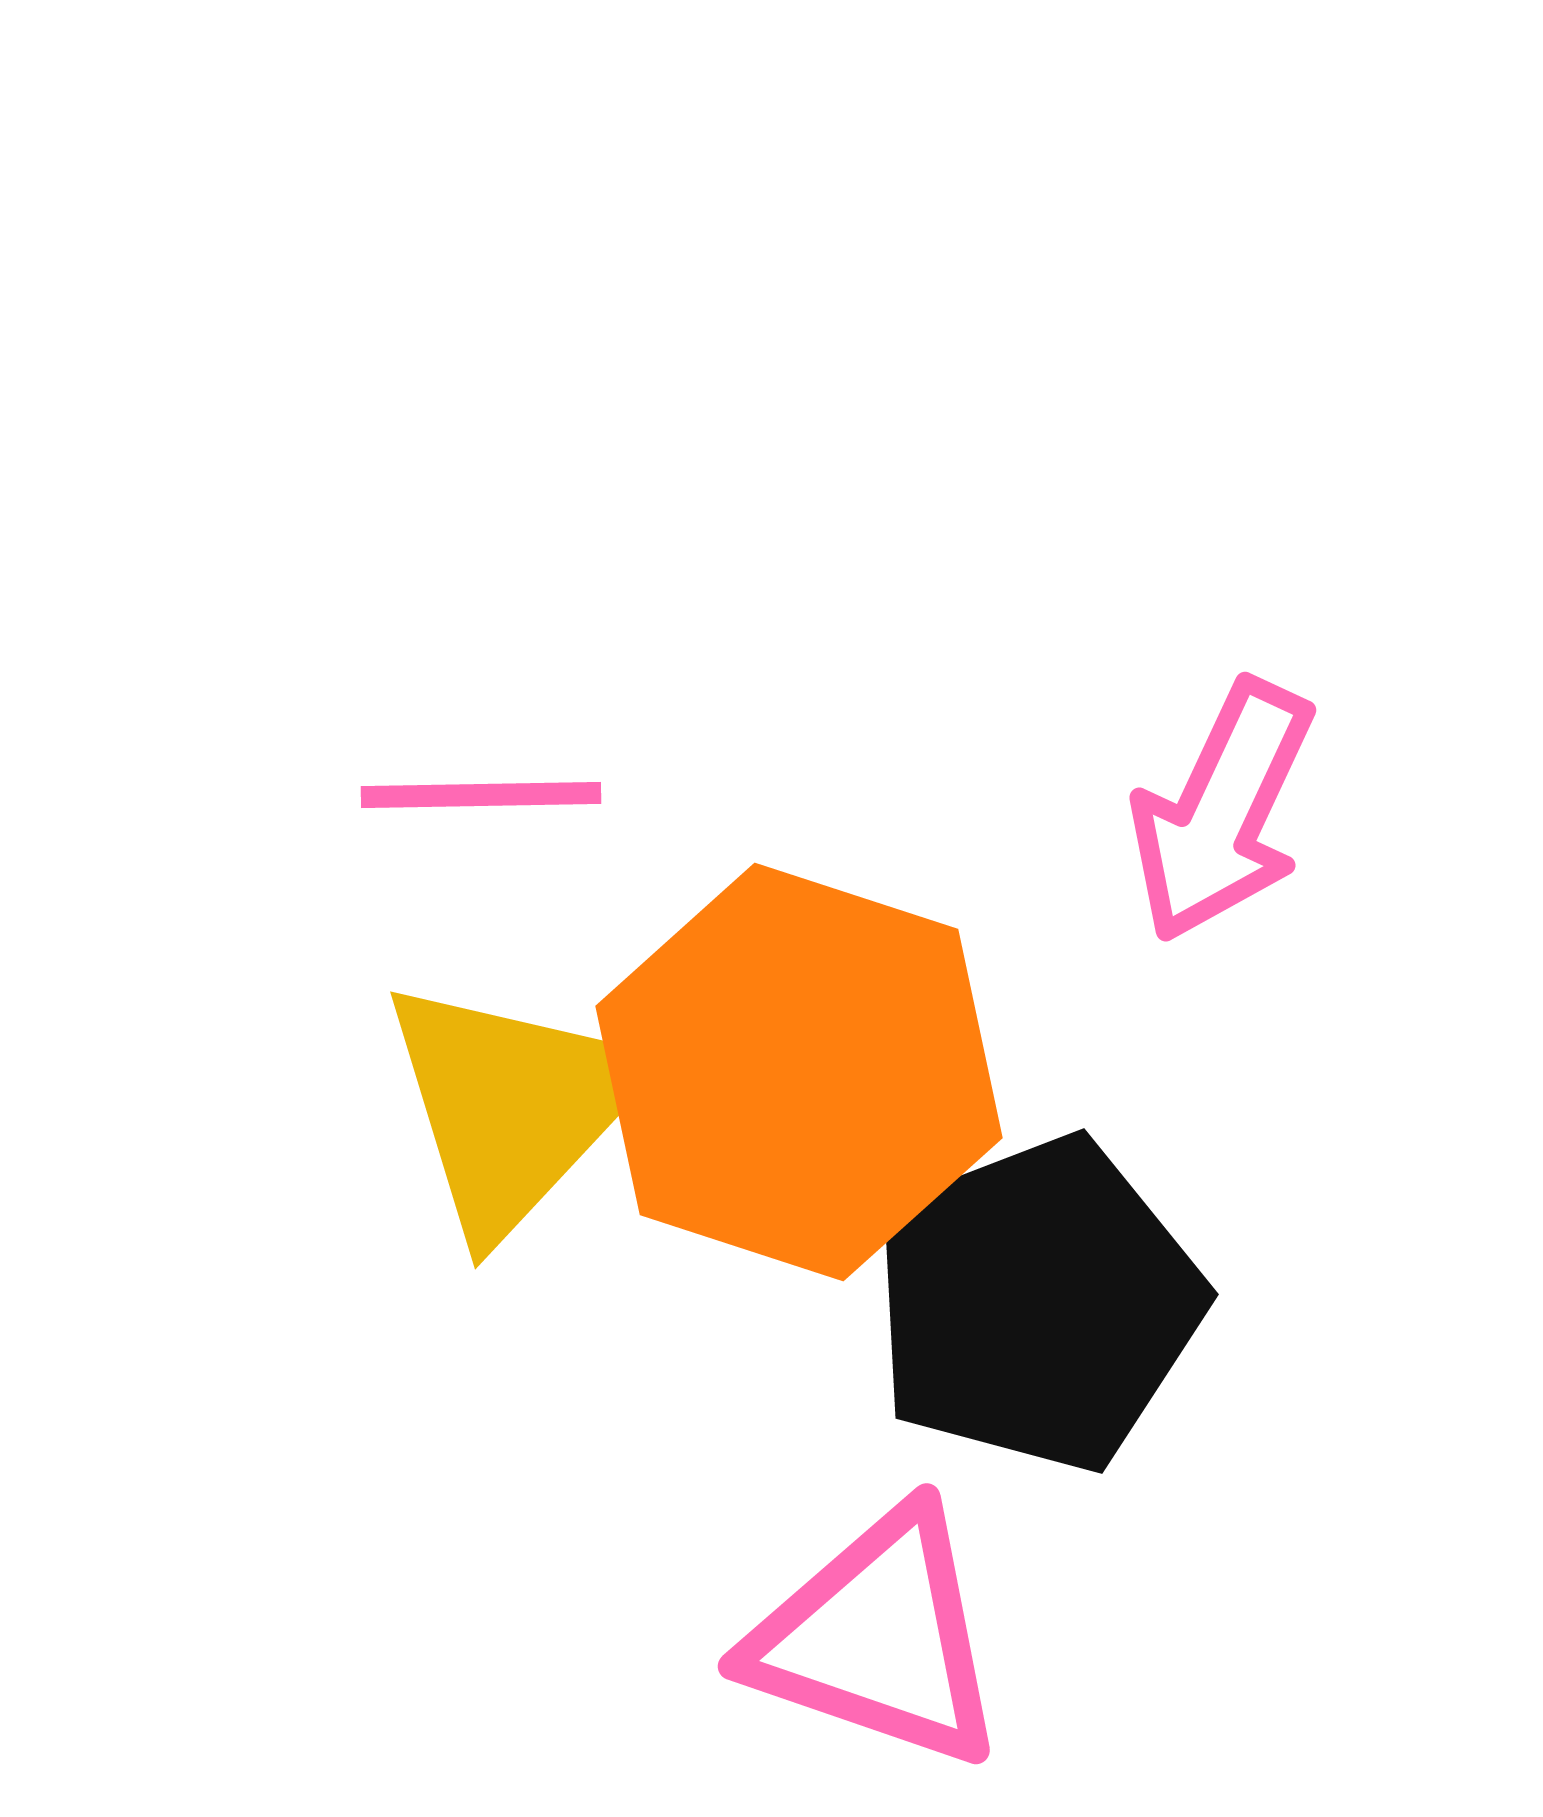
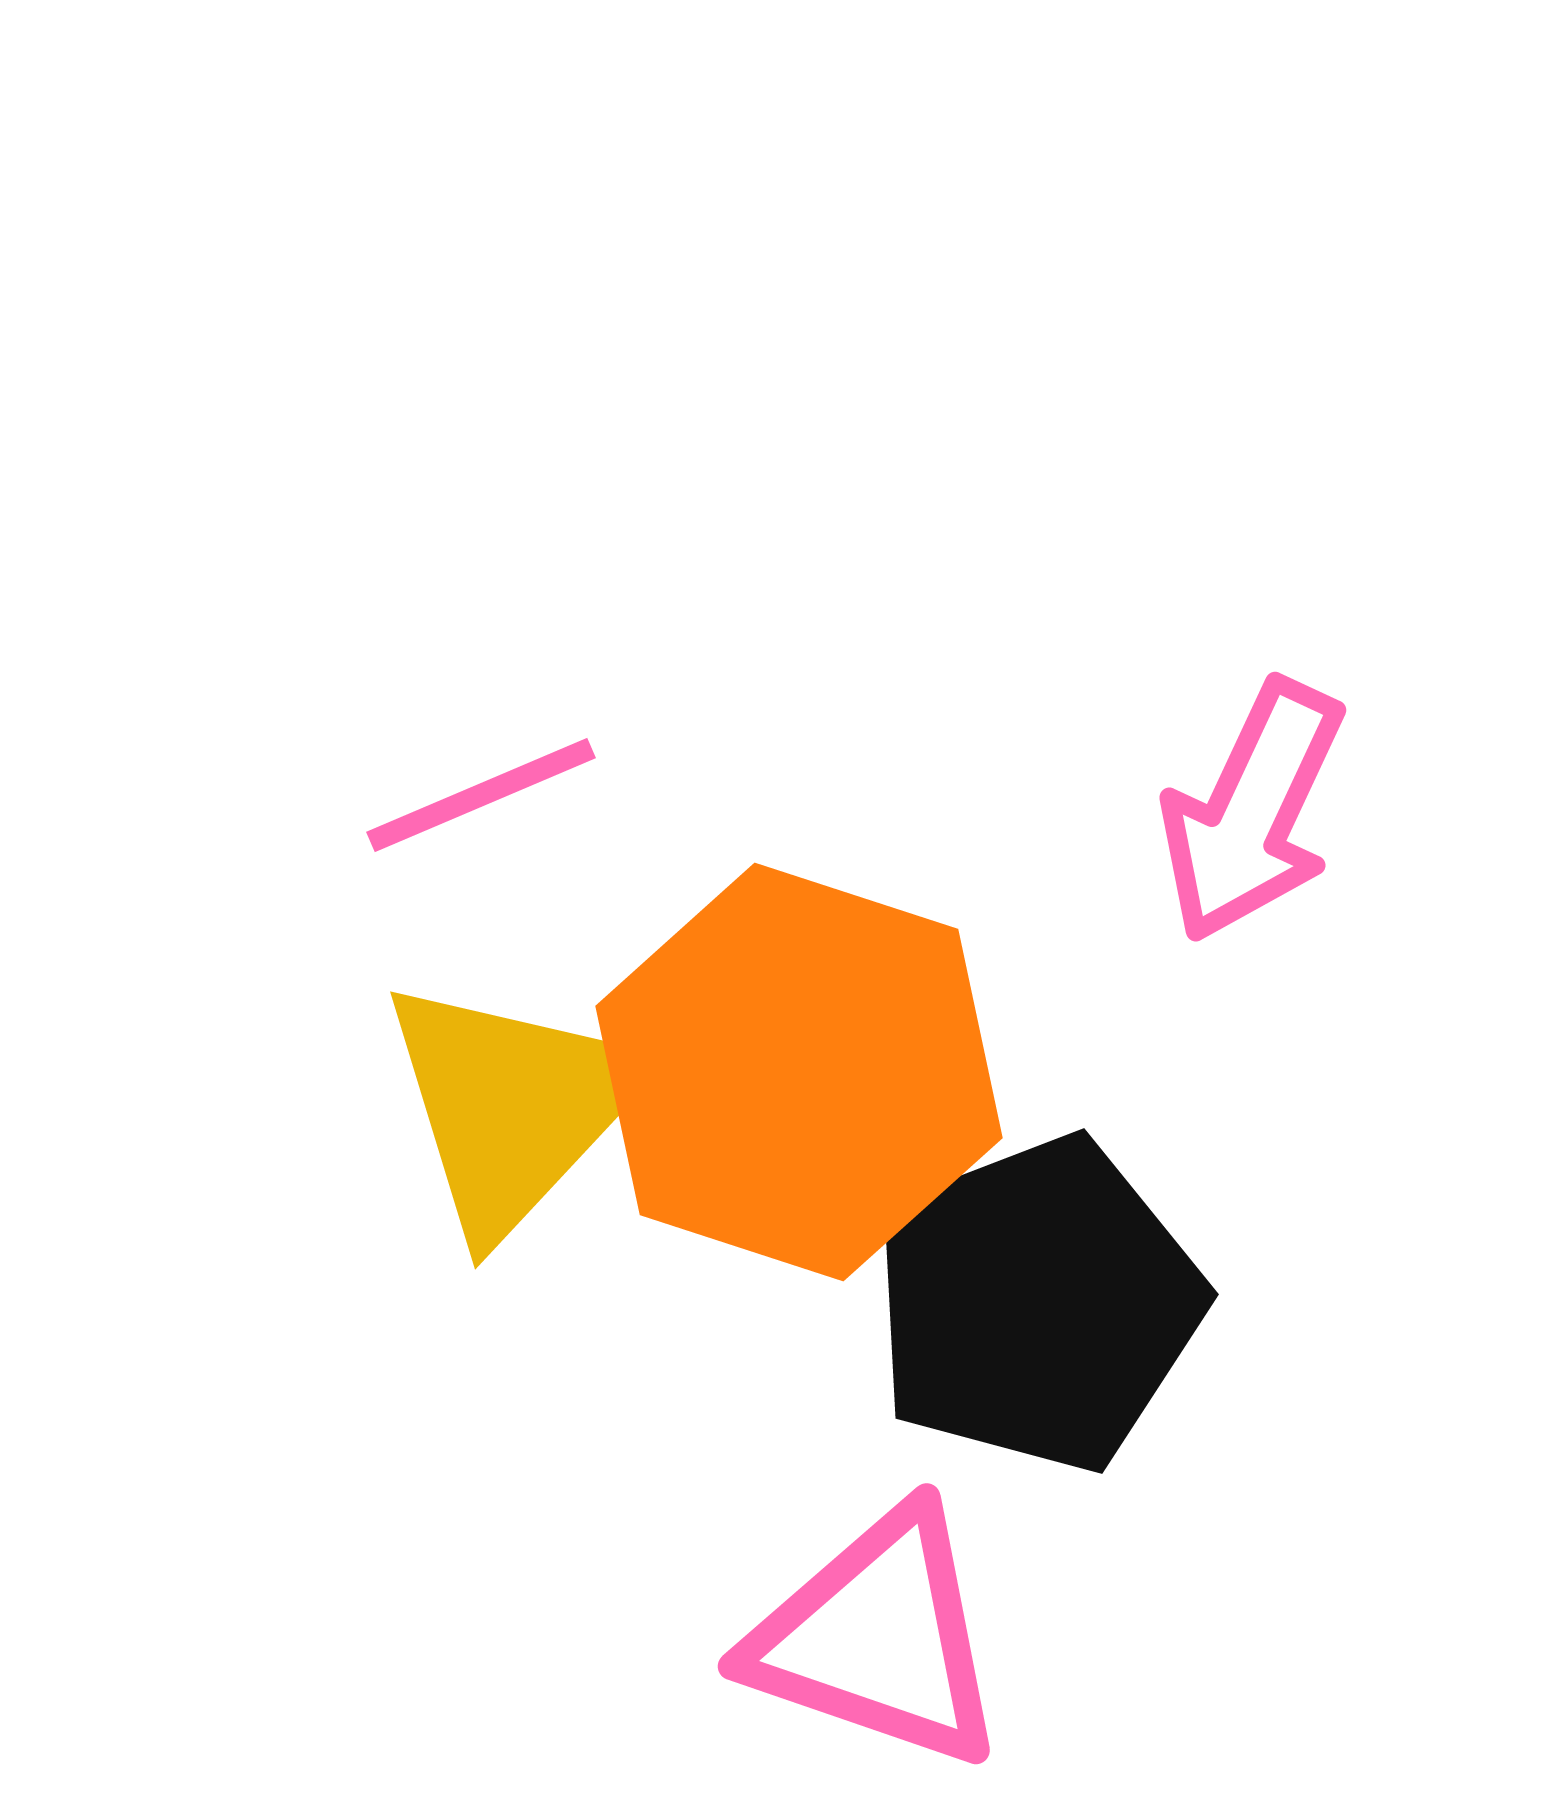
pink line: rotated 22 degrees counterclockwise
pink arrow: moved 30 px right
